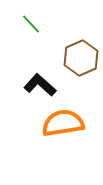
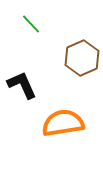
brown hexagon: moved 1 px right
black L-shape: moved 18 px left; rotated 24 degrees clockwise
